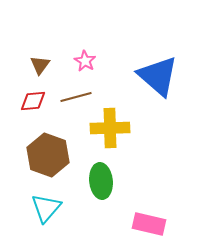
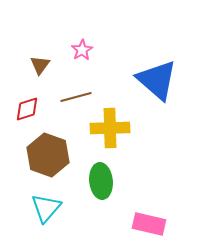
pink star: moved 3 px left, 11 px up; rotated 10 degrees clockwise
blue triangle: moved 1 px left, 4 px down
red diamond: moved 6 px left, 8 px down; rotated 12 degrees counterclockwise
